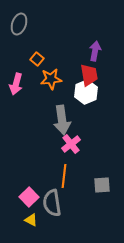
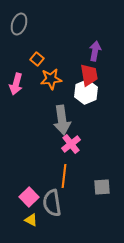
gray square: moved 2 px down
